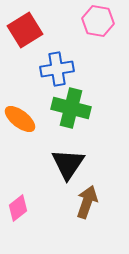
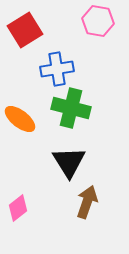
black triangle: moved 1 px right, 2 px up; rotated 6 degrees counterclockwise
